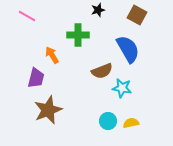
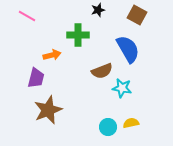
orange arrow: rotated 108 degrees clockwise
cyan circle: moved 6 px down
